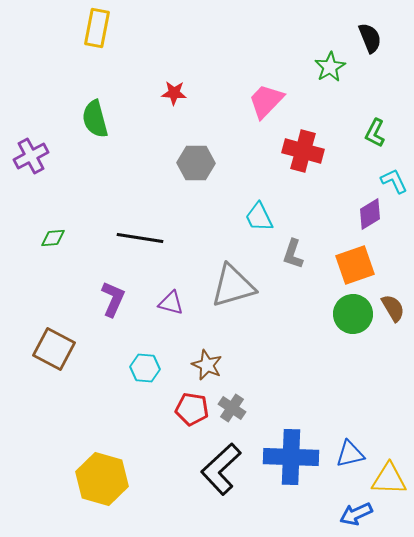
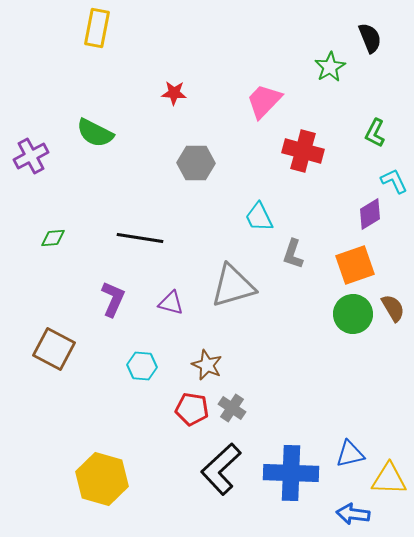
pink trapezoid: moved 2 px left
green semicircle: moved 14 px down; rotated 48 degrees counterclockwise
cyan hexagon: moved 3 px left, 2 px up
blue cross: moved 16 px down
blue arrow: moved 3 px left; rotated 32 degrees clockwise
